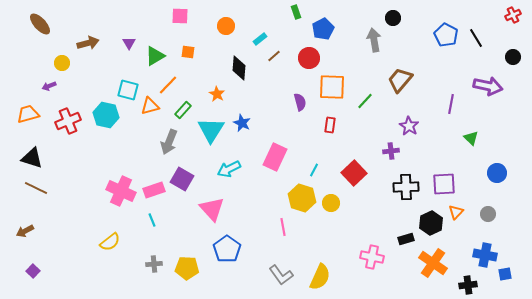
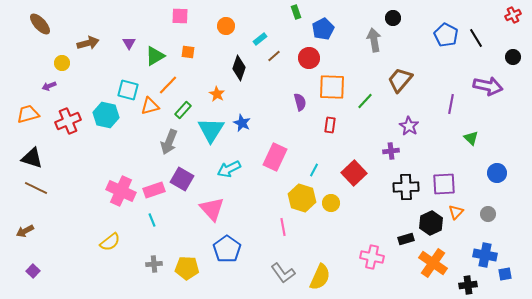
black diamond at (239, 68): rotated 15 degrees clockwise
gray L-shape at (281, 275): moved 2 px right, 2 px up
